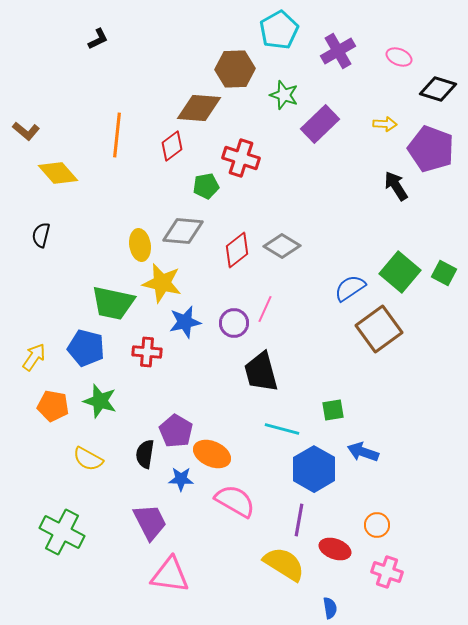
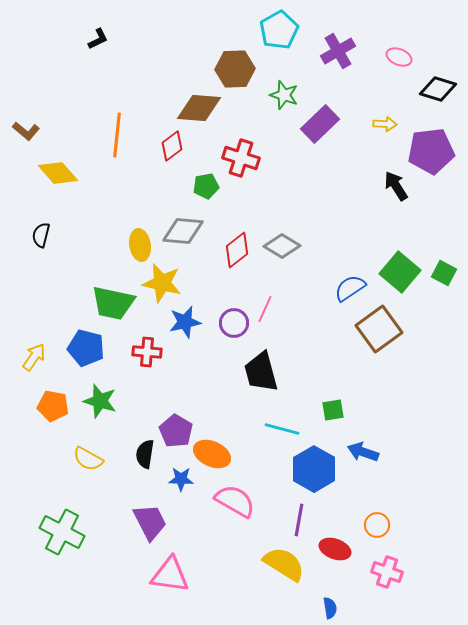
purple pentagon at (431, 149): moved 2 px down; rotated 27 degrees counterclockwise
